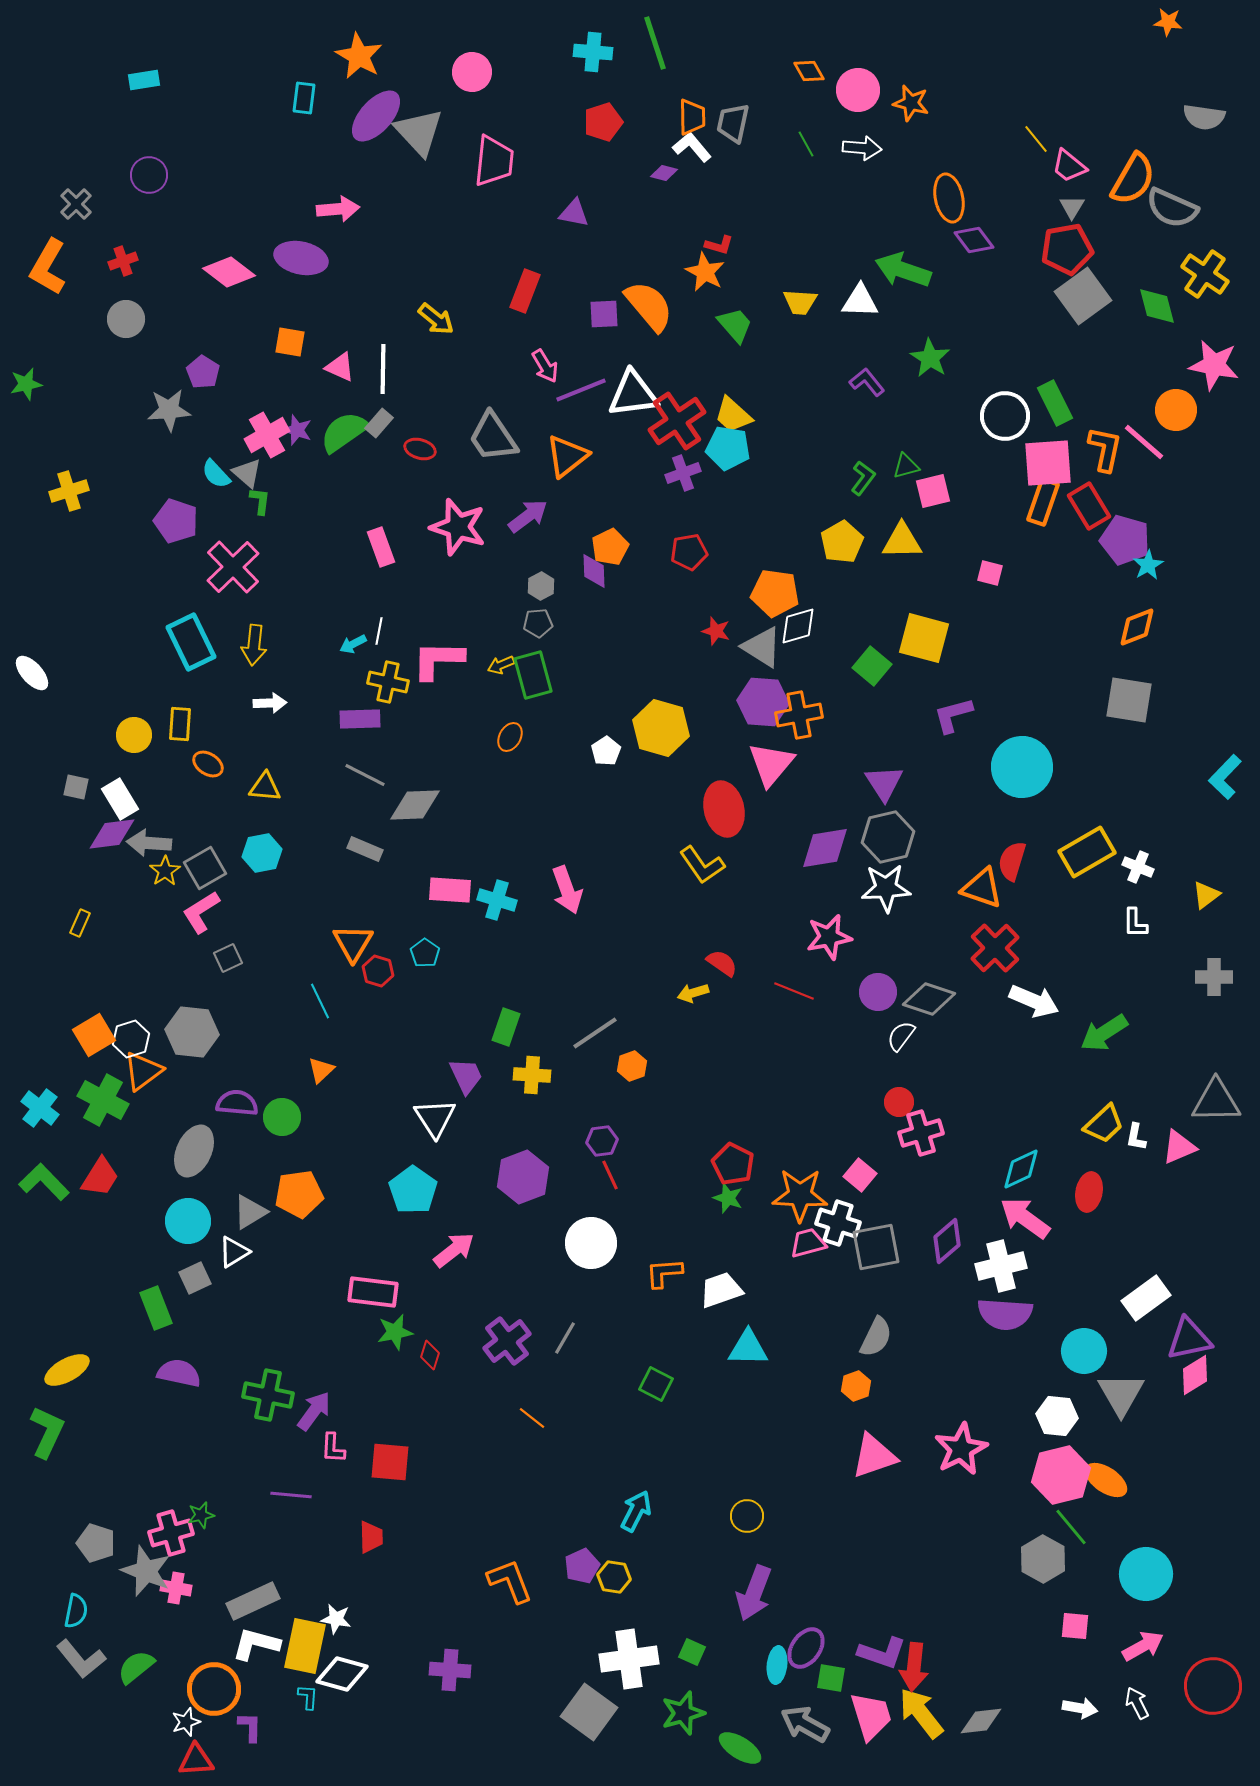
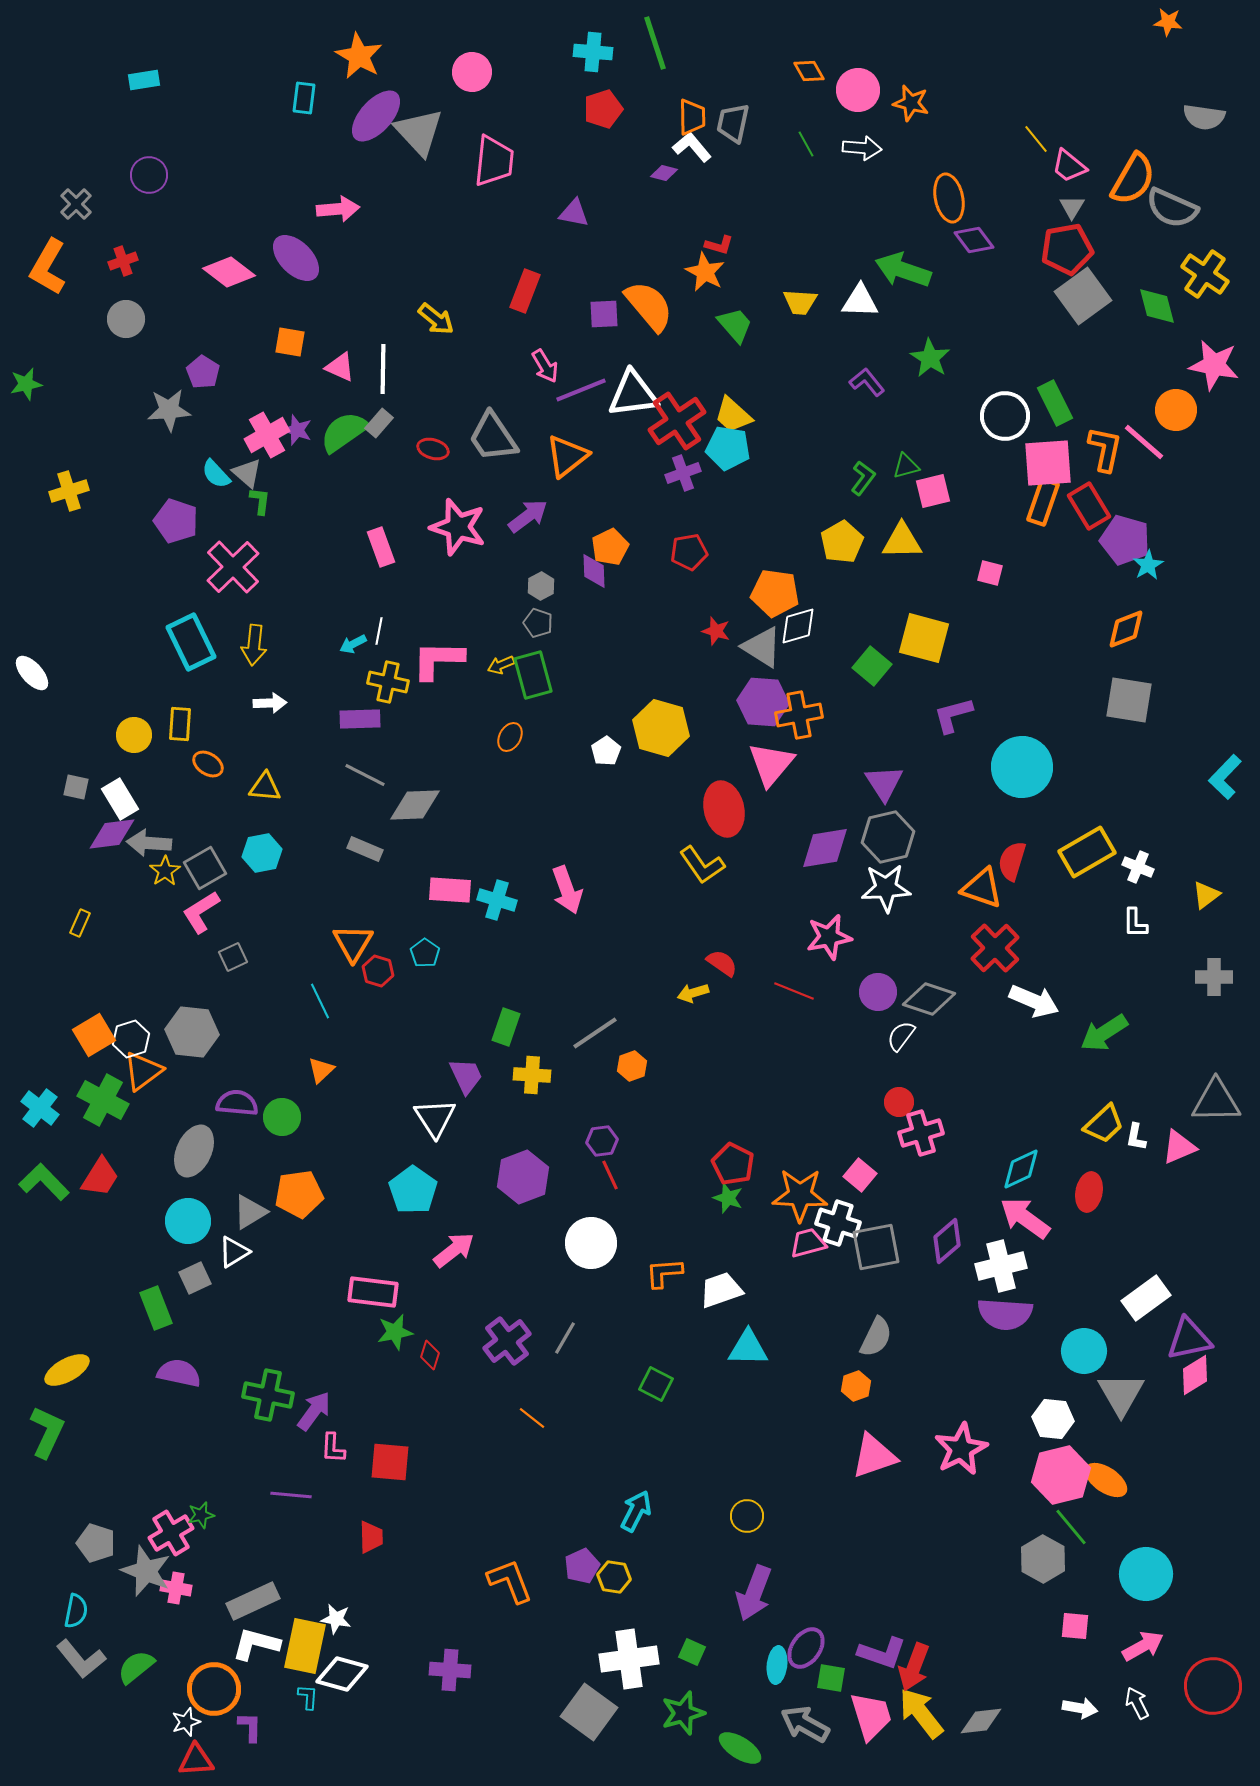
red pentagon at (603, 122): moved 13 px up
purple ellipse at (301, 258): moved 5 px left; rotated 33 degrees clockwise
red ellipse at (420, 449): moved 13 px right
gray pentagon at (538, 623): rotated 24 degrees clockwise
orange diamond at (1137, 627): moved 11 px left, 2 px down
gray square at (228, 958): moved 5 px right, 1 px up
white hexagon at (1057, 1416): moved 4 px left, 3 px down
pink cross at (171, 1533): rotated 15 degrees counterclockwise
red arrow at (914, 1667): rotated 15 degrees clockwise
